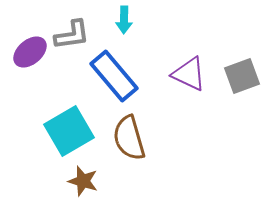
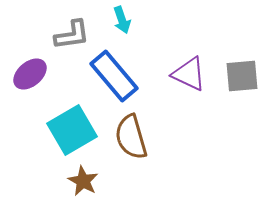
cyan arrow: moved 2 px left; rotated 20 degrees counterclockwise
purple ellipse: moved 22 px down
gray square: rotated 15 degrees clockwise
cyan square: moved 3 px right, 1 px up
brown semicircle: moved 2 px right, 1 px up
brown star: rotated 12 degrees clockwise
